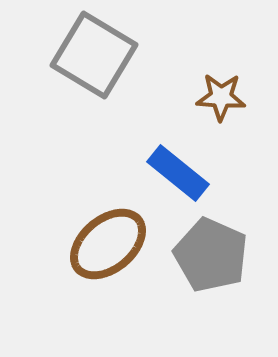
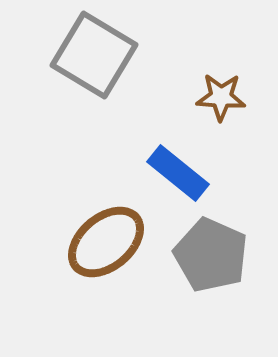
brown ellipse: moved 2 px left, 2 px up
